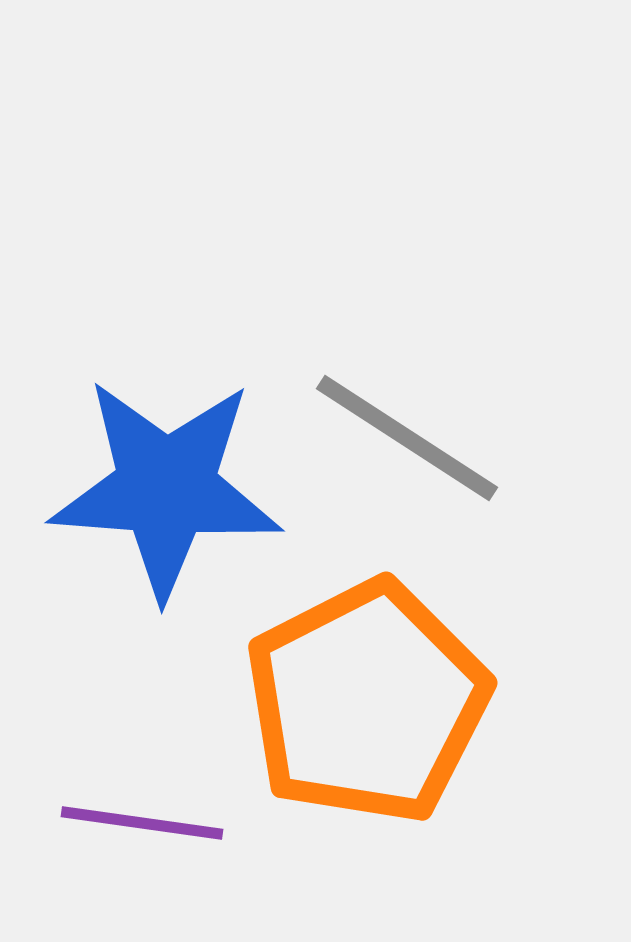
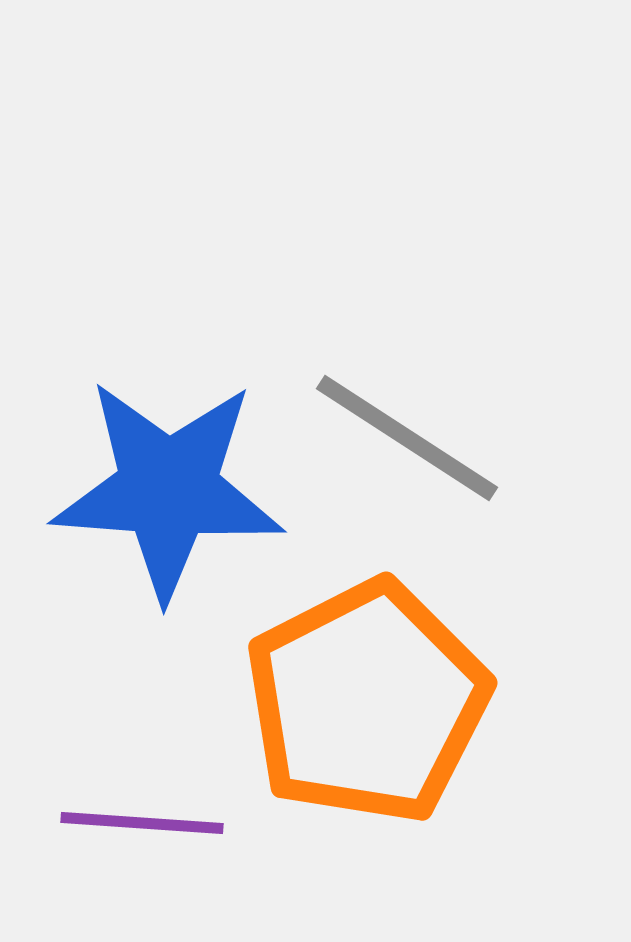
blue star: moved 2 px right, 1 px down
purple line: rotated 4 degrees counterclockwise
